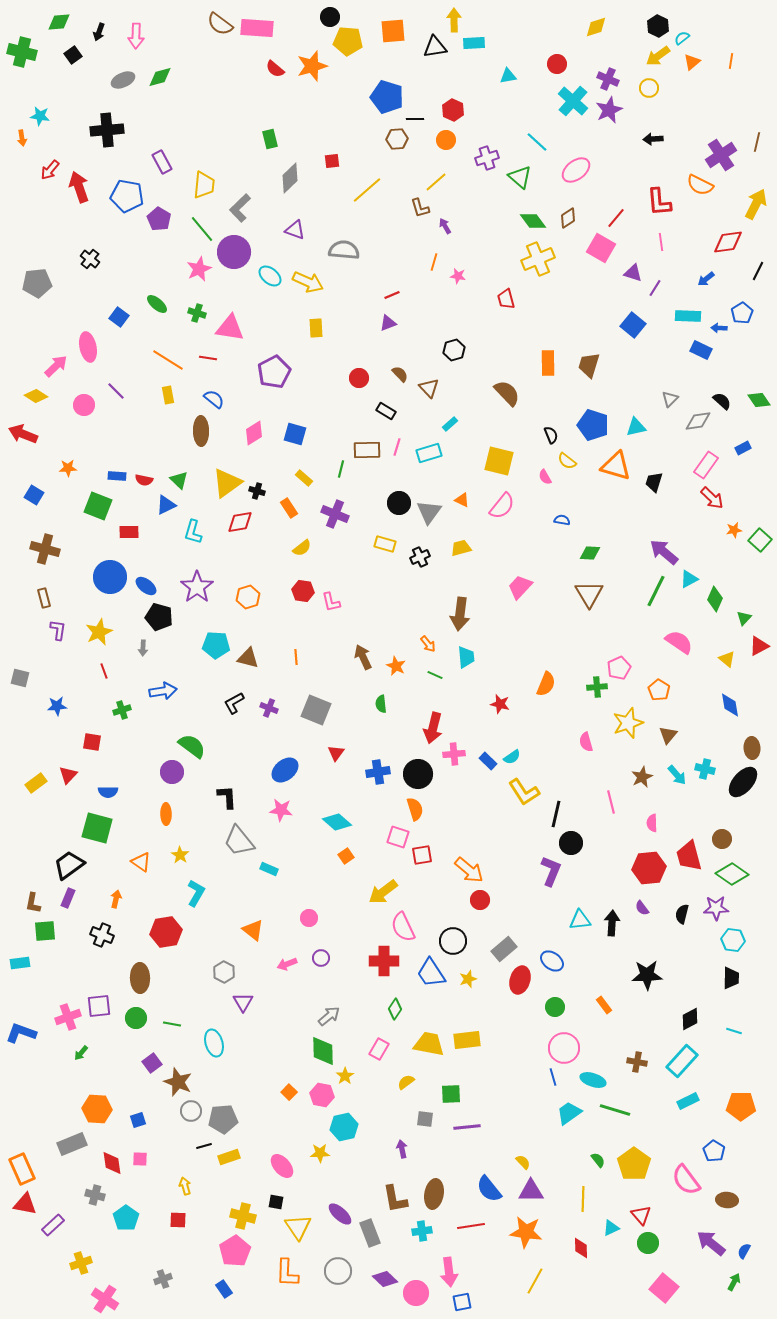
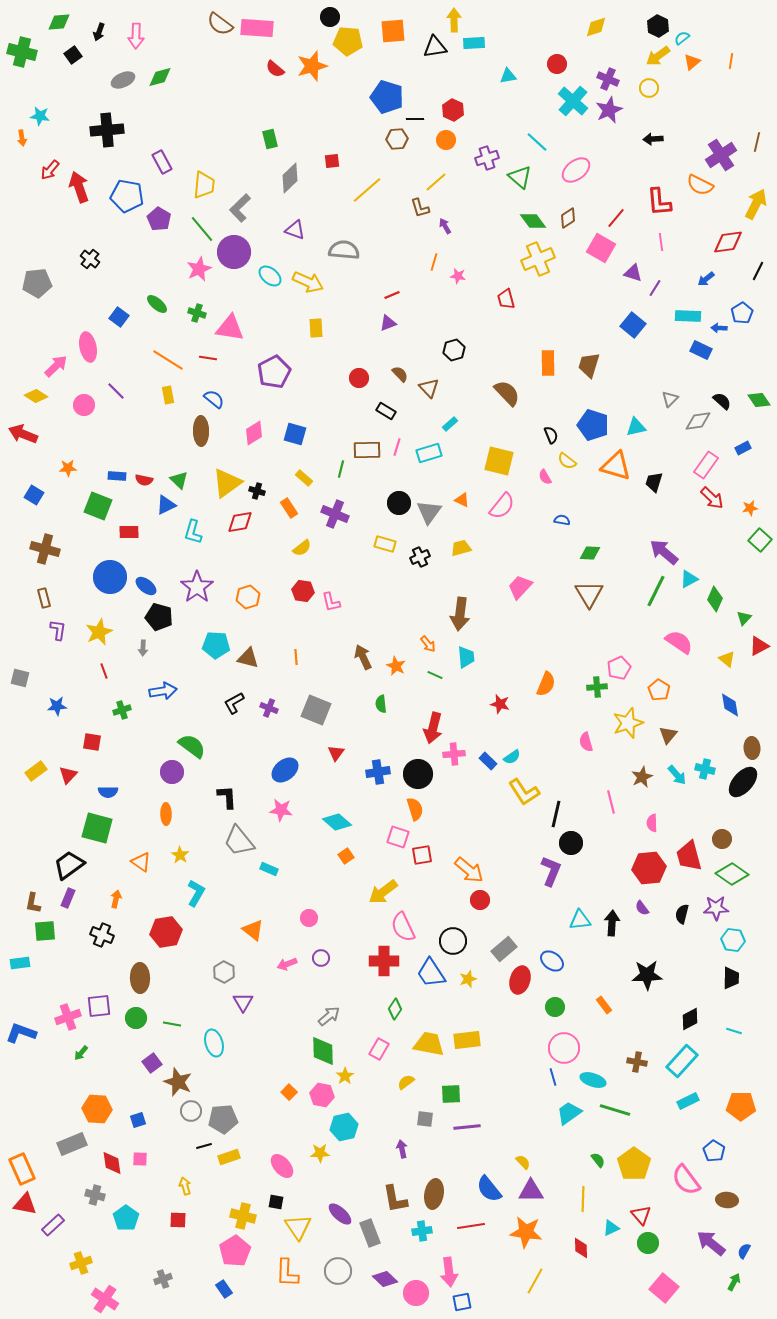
orange star at (734, 530): moved 16 px right, 22 px up
yellow rectangle at (36, 783): moved 12 px up
